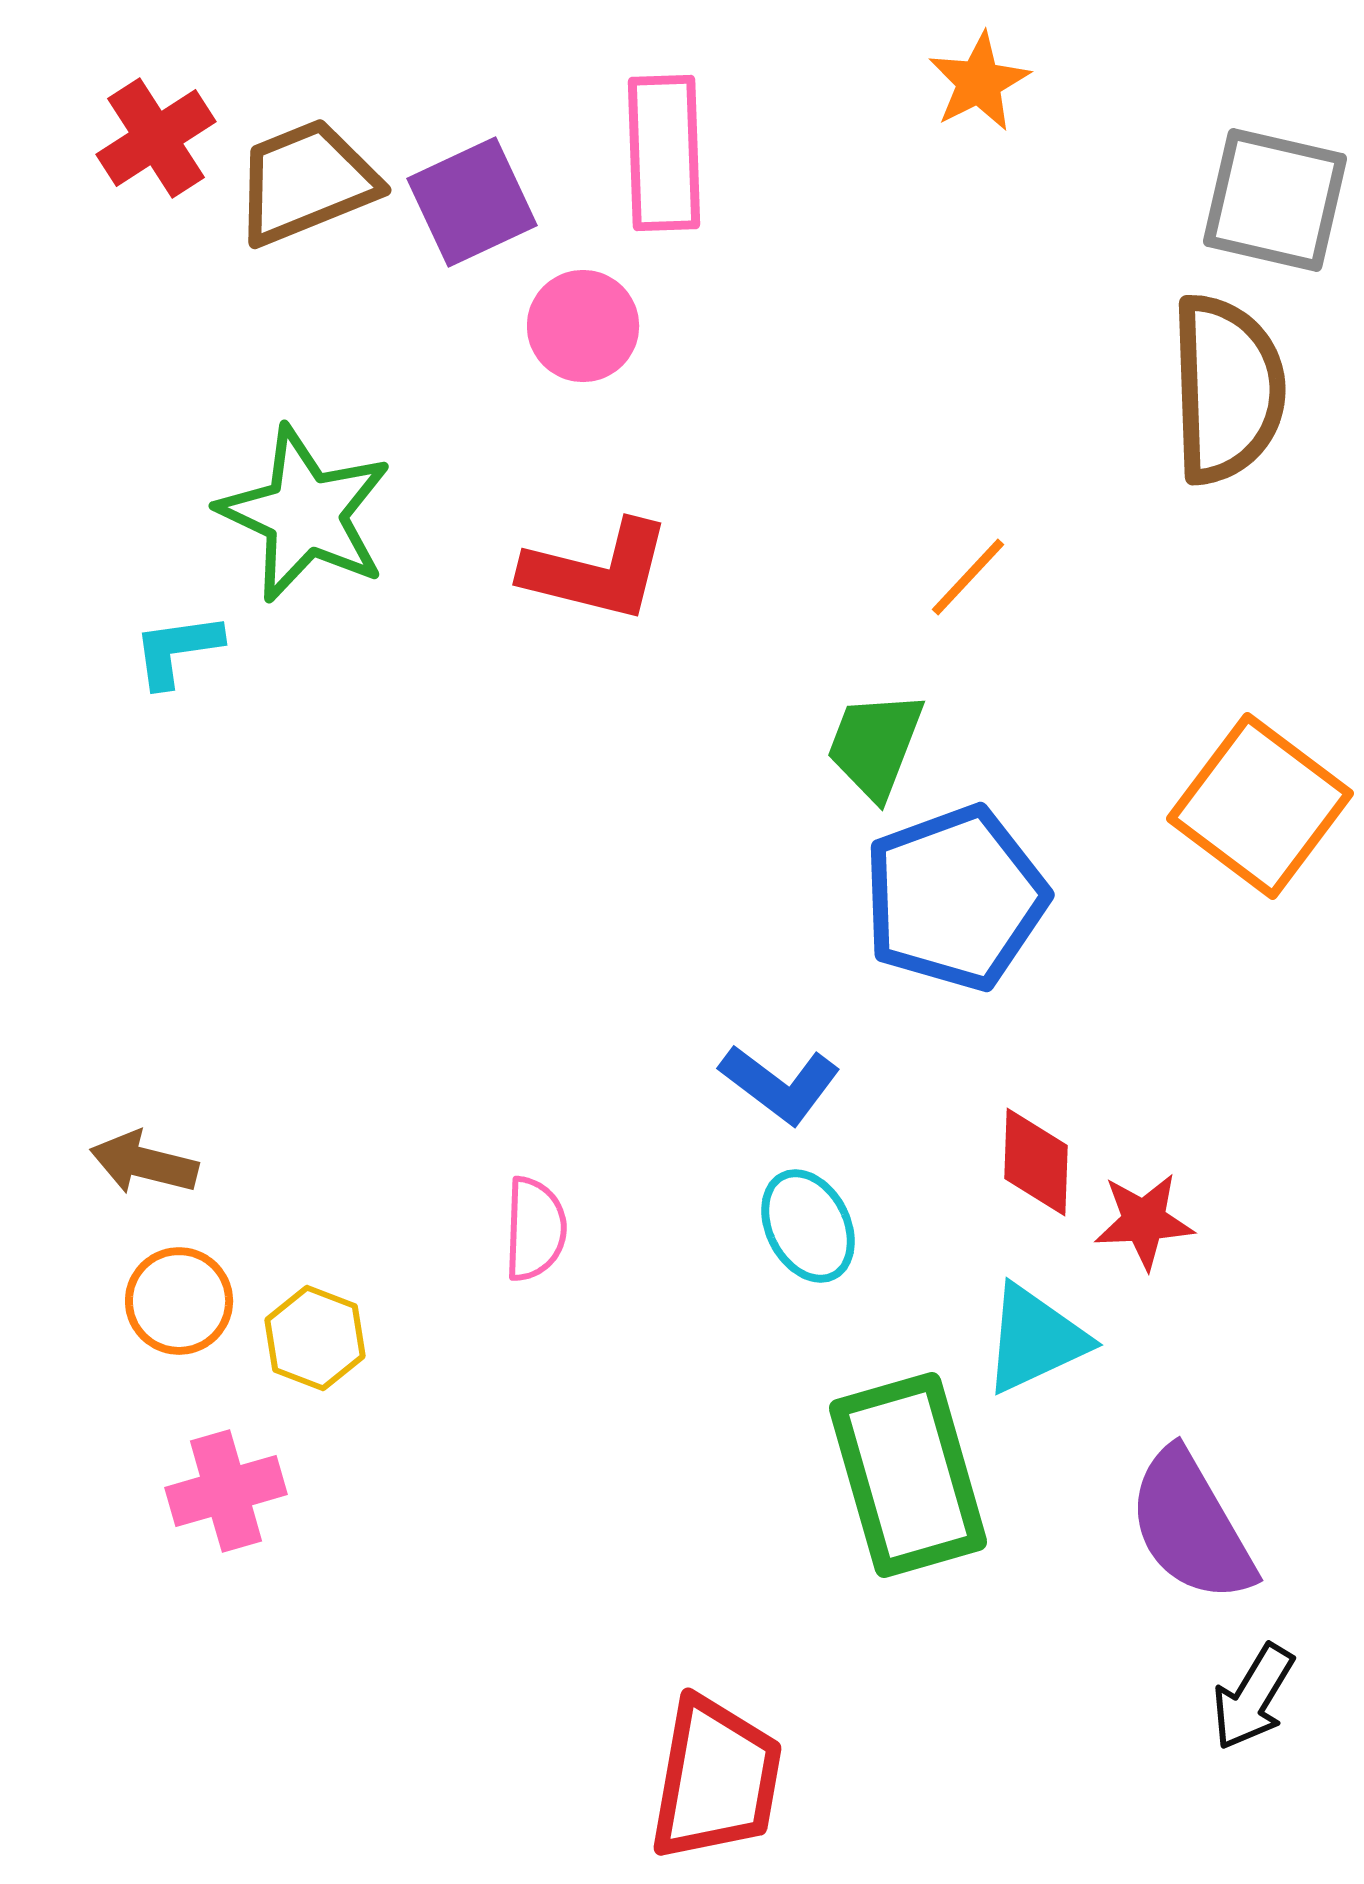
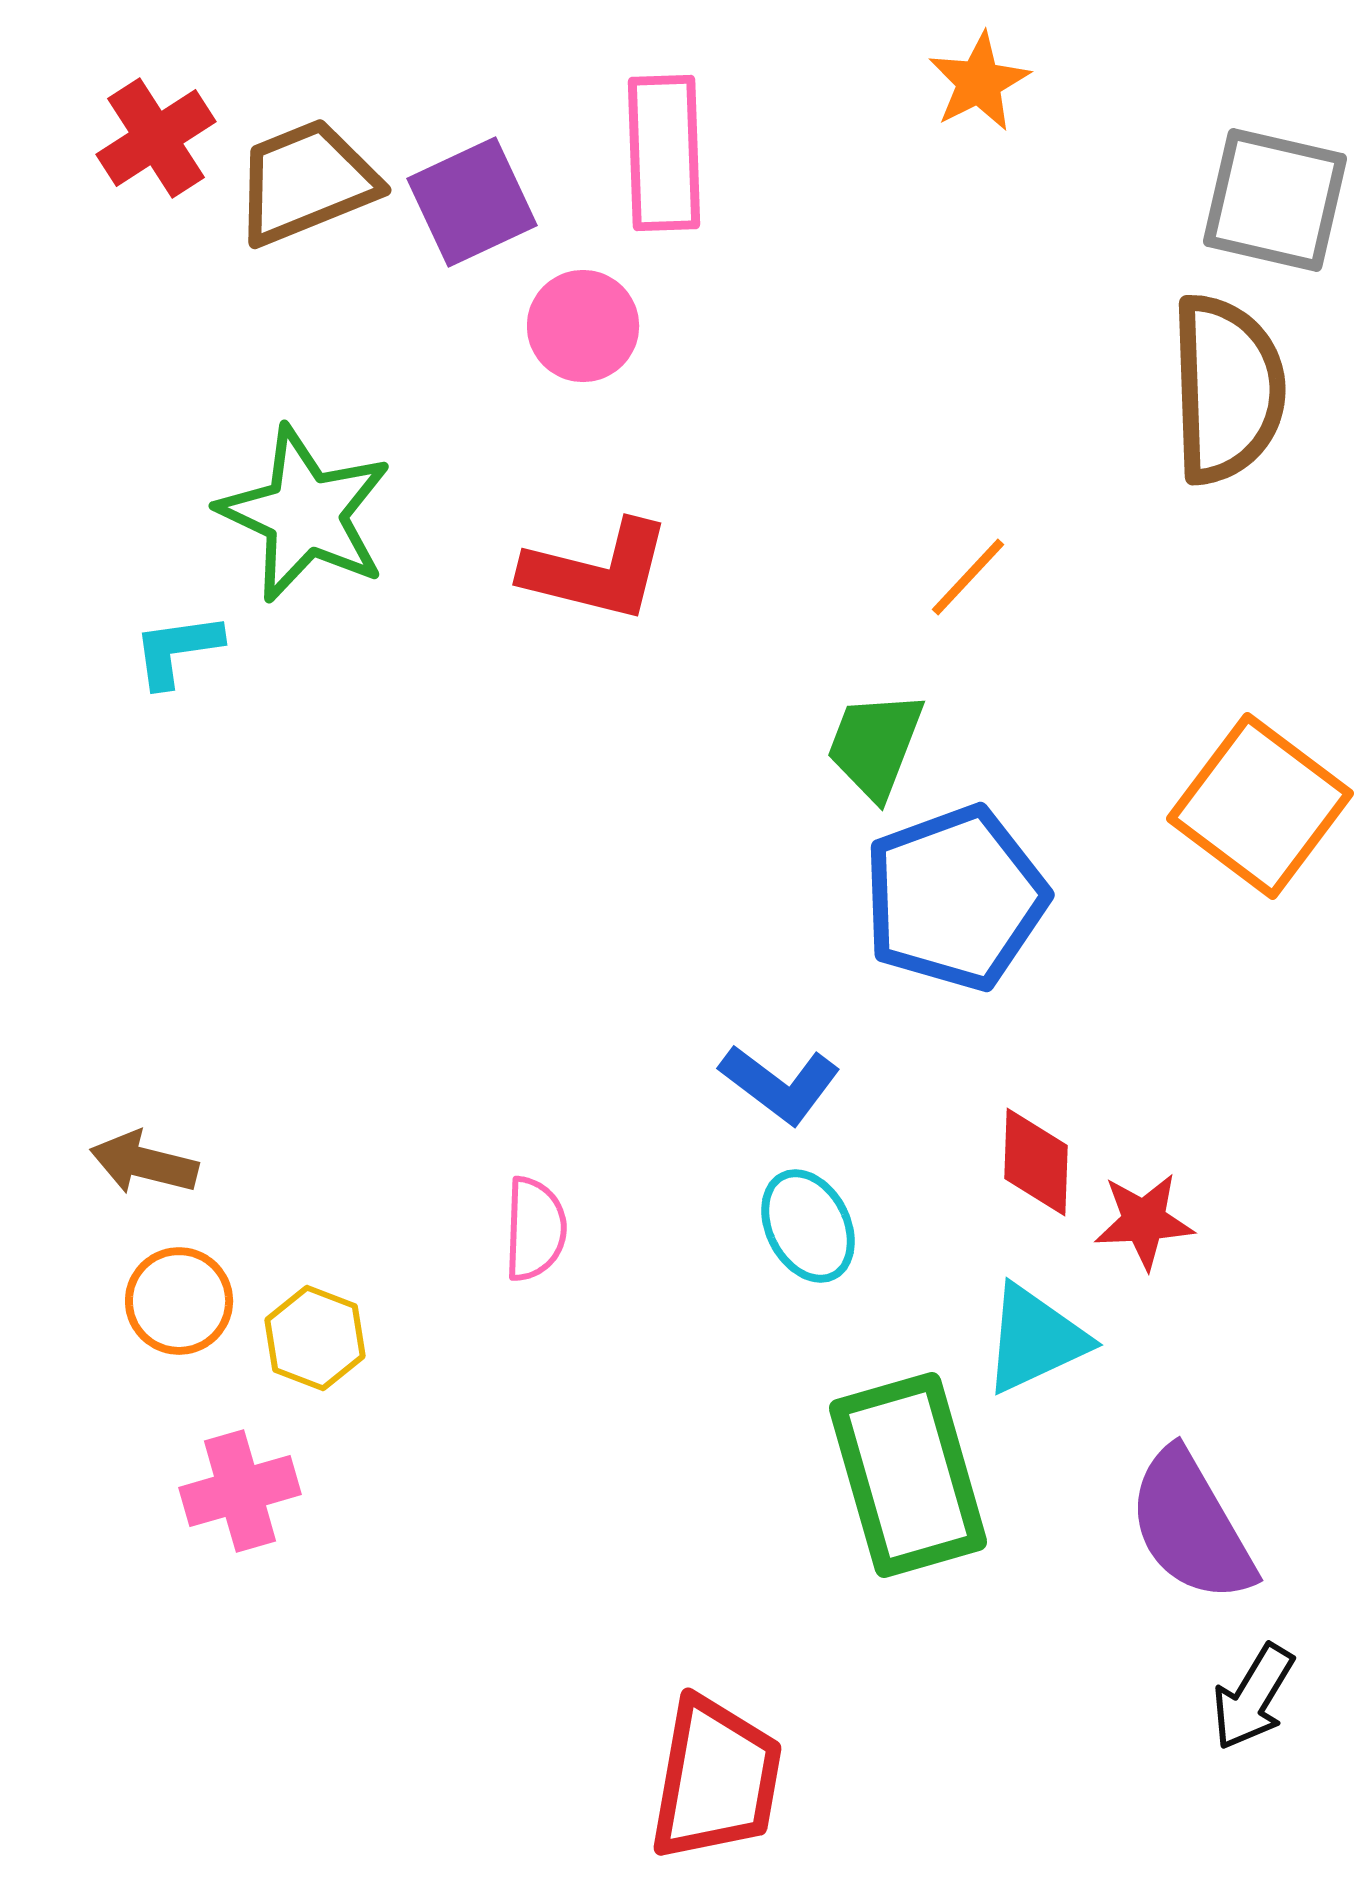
pink cross: moved 14 px right
